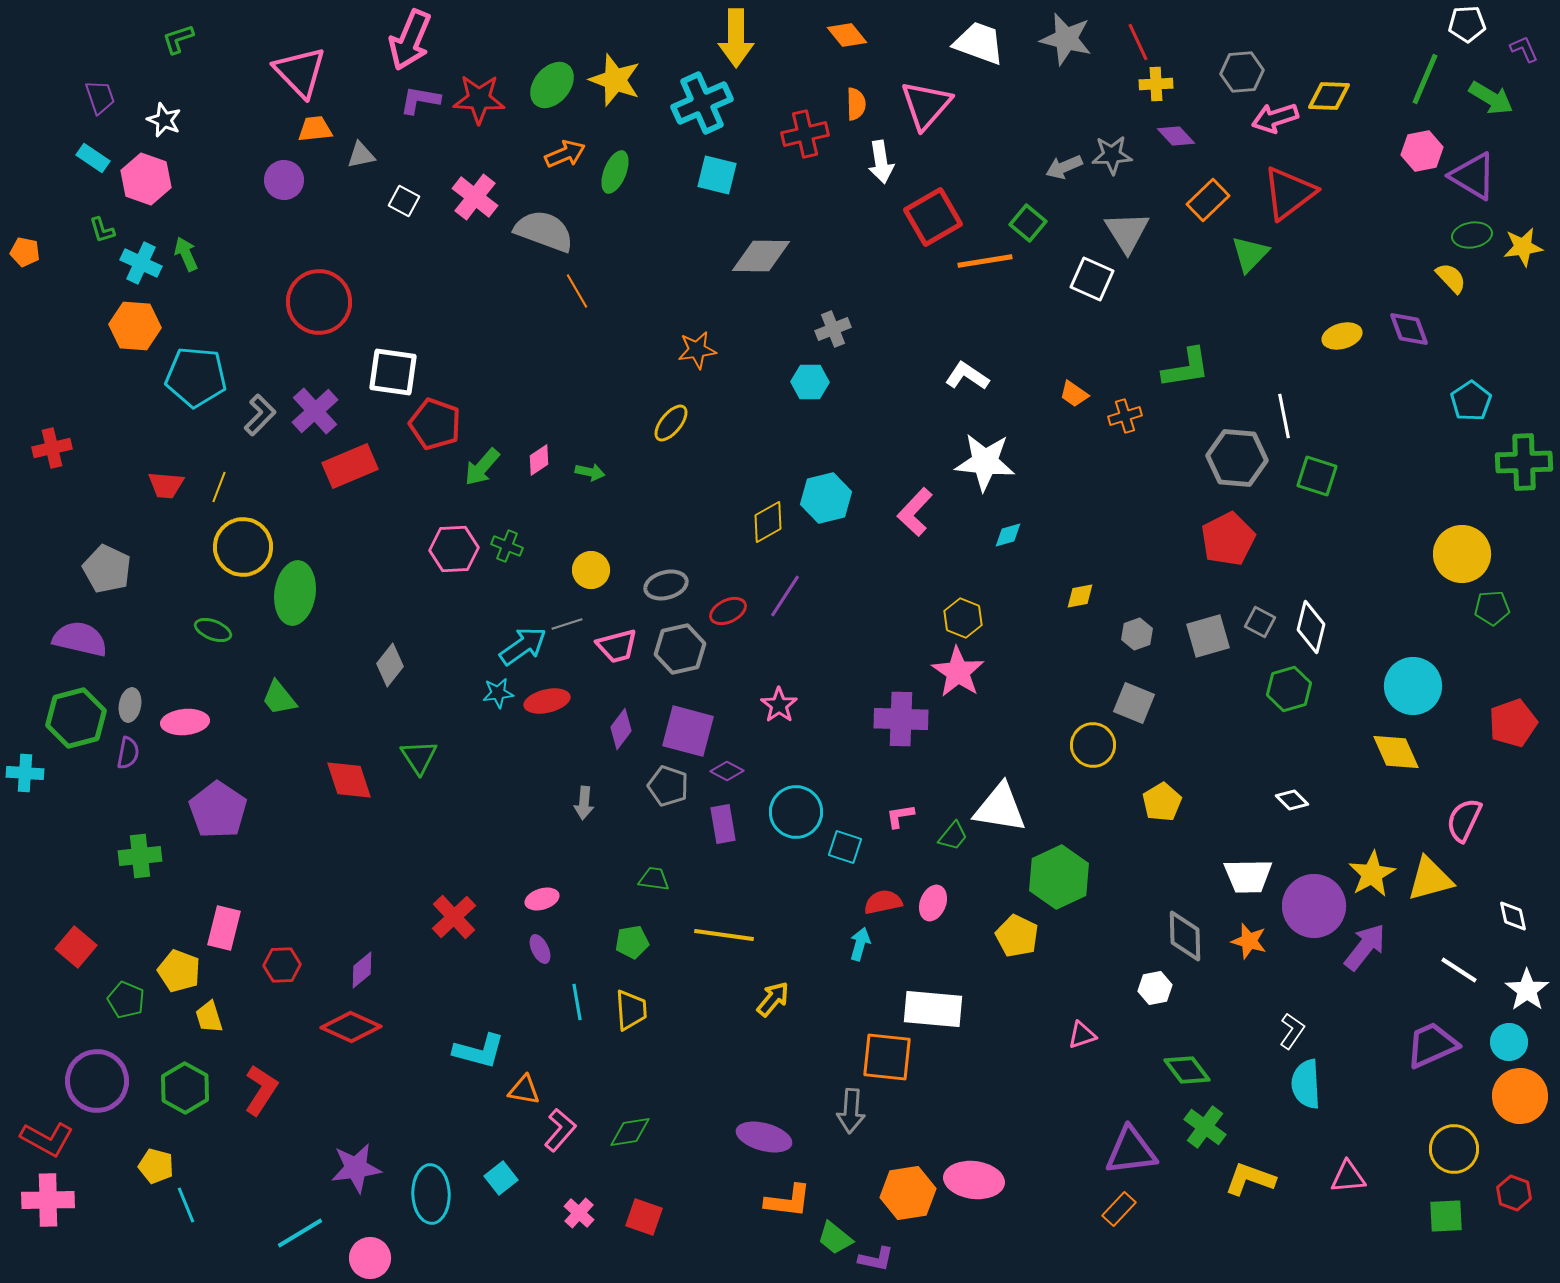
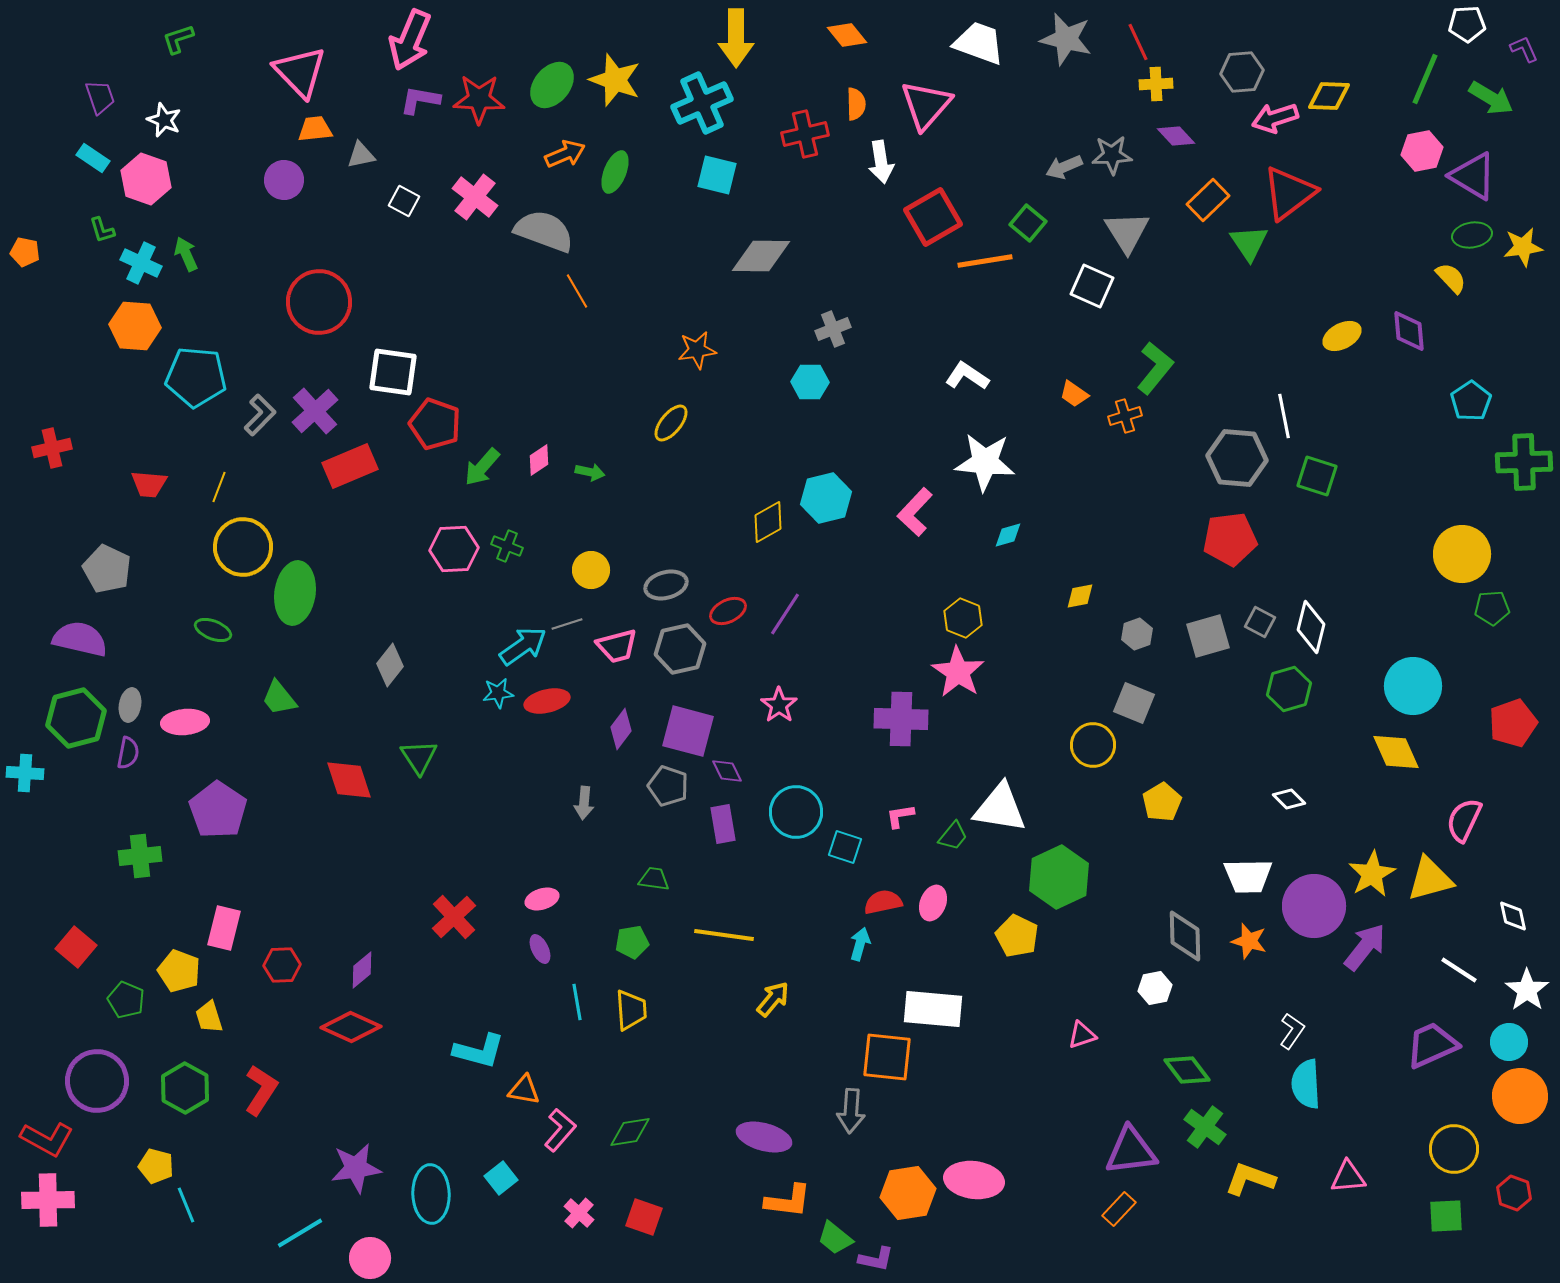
green triangle at (1250, 254): moved 1 px left, 11 px up; rotated 18 degrees counterclockwise
white square at (1092, 279): moved 7 px down
purple diamond at (1409, 329): moved 2 px down; rotated 15 degrees clockwise
yellow ellipse at (1342, 336): rotated 12 degrees counterclockwise
green L-shape at (1186, 368): moved 31 px left; rotated 42 degrees counterclockwise
red trapezoid at (166, 485): moved 17 px left, 1 px up
red pentagon at (1228, 539): moved 2 px right; rotated 20 degrees clockwise
purple line at (785, 596): moved 18 px down
purple diamond at (727, 771): rotated 36 degrees clockwise
white diamond at (1292, 800): moved 3 px left, 1 px up
